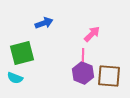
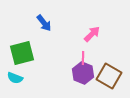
blue arrow: rotated 72 degrees clockwise
pink line: moved 3 px down
brown square: rotated 25 degrees clockwise
